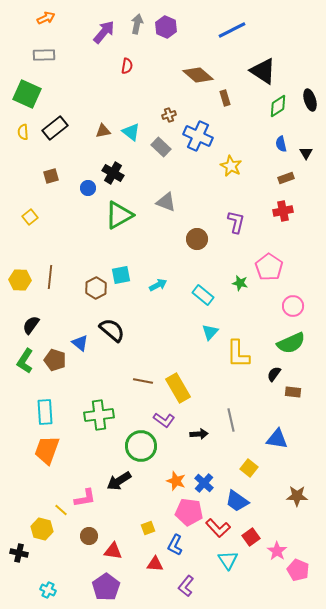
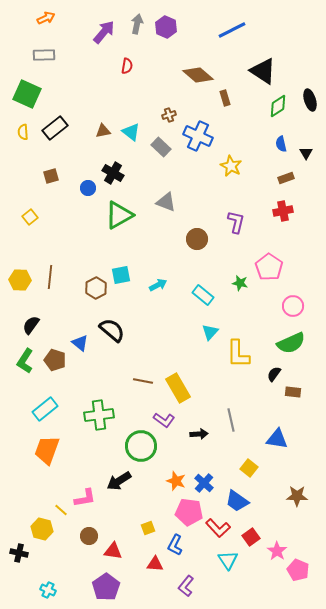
cyan rectangle at (45, 412): moved 3 px up; rotated 55 degrees clockwise
